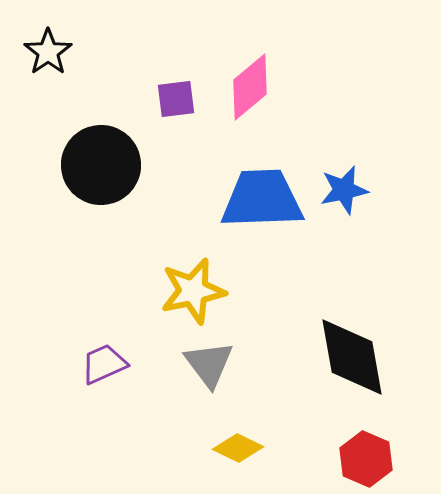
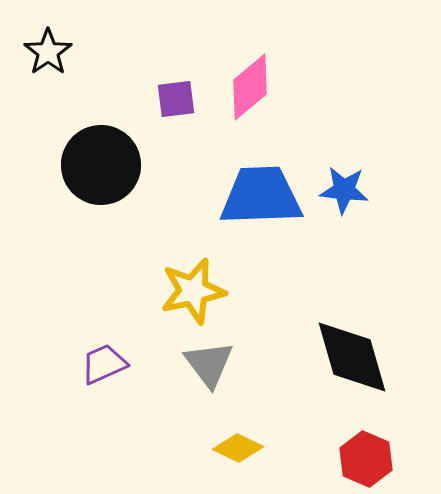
blue star: rotated 18 degrees clockwise
blue trapezoid: moved 1 px left, 3 px up
black diamond: rotated 6 degrees counterclockwise
